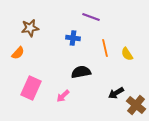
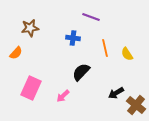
orange semicircle: moved 2 px left
black semicircle: rotated 36 degrees counterclockwise
